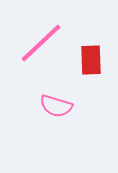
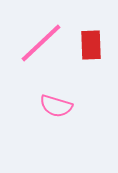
red rectangle: moved 15 px up
